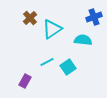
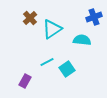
cyan semicircle: moved 1 px left
cyan square: moved 1 px left, 2 px down
